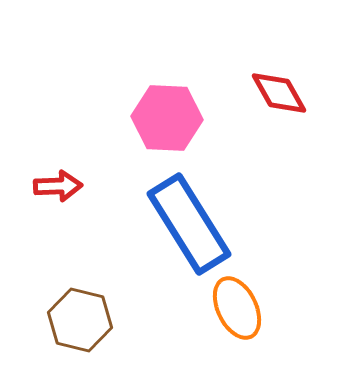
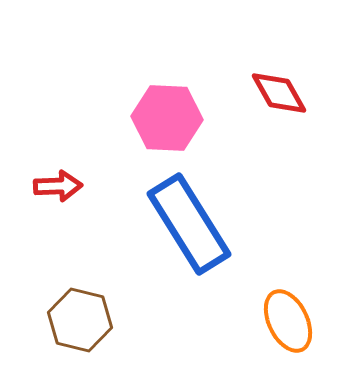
orange ellipse: moved 51 px right, 13 px down
